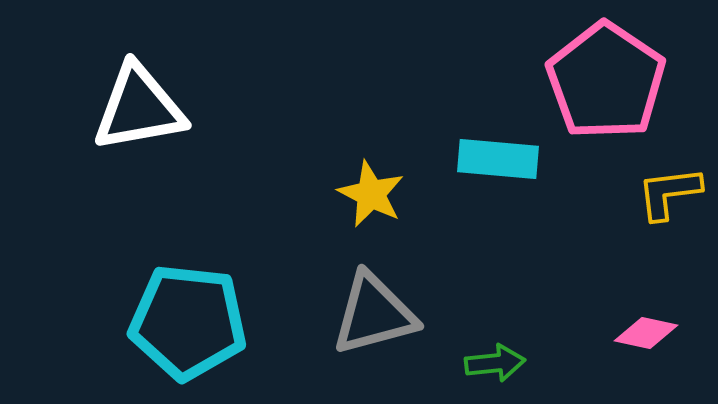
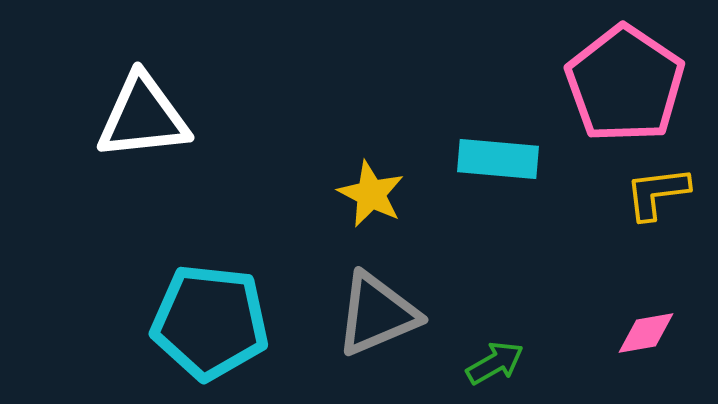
pink pentagon: moved 19 px right, 3 px down
white triangle: moved 4 px right, 9 px down; rotated 4 degrees clockwise
yellow L-shape: moved 12 px left
gray triangle: moved 3 px right; rotated 8 degrees counterclockwise
cyan pentagon: moved 22 px right
pink diamond: rotated 22 degrees counterclockwise
green arrow: rotated 24 degrees counterclockwise
